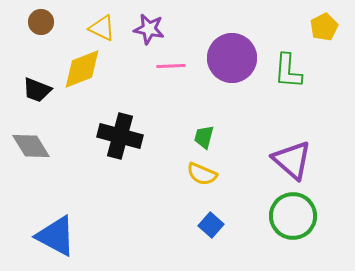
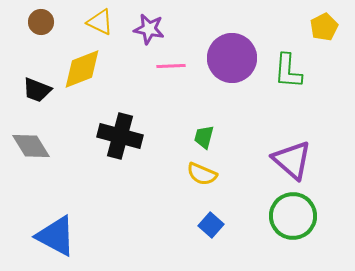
yellow triangle: moved 2 px left, 6 px up
